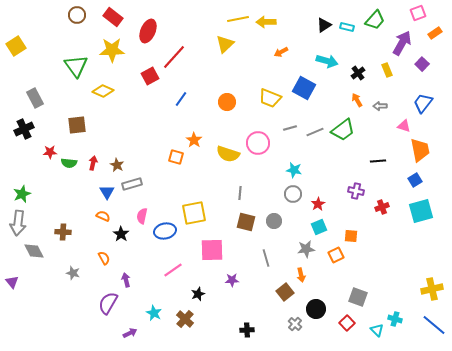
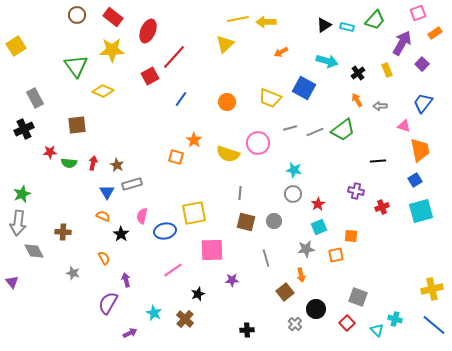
orange square at (336, 255): rotated 14 degrees clockwise
